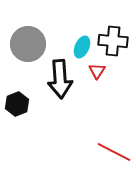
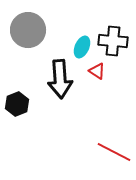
gray circle: moved 14 px up
red triangle: rotated 30 degrees counterclockwise
